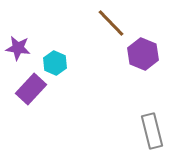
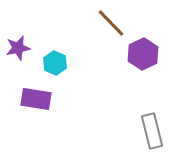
purple star: rotated 20 degrees counterclockwise
purple hexagon: rotated 12 degrees clockwise
purple rectangle: moved 5 px right, 10 px down; rotated 56 degrees clockwise
